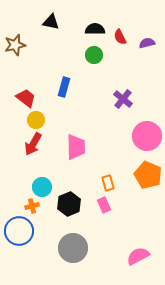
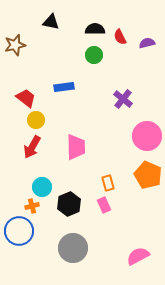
blue rectangle: rotated 66 degrees clockwise
red arrow: moved 1 px left, 3 px down
